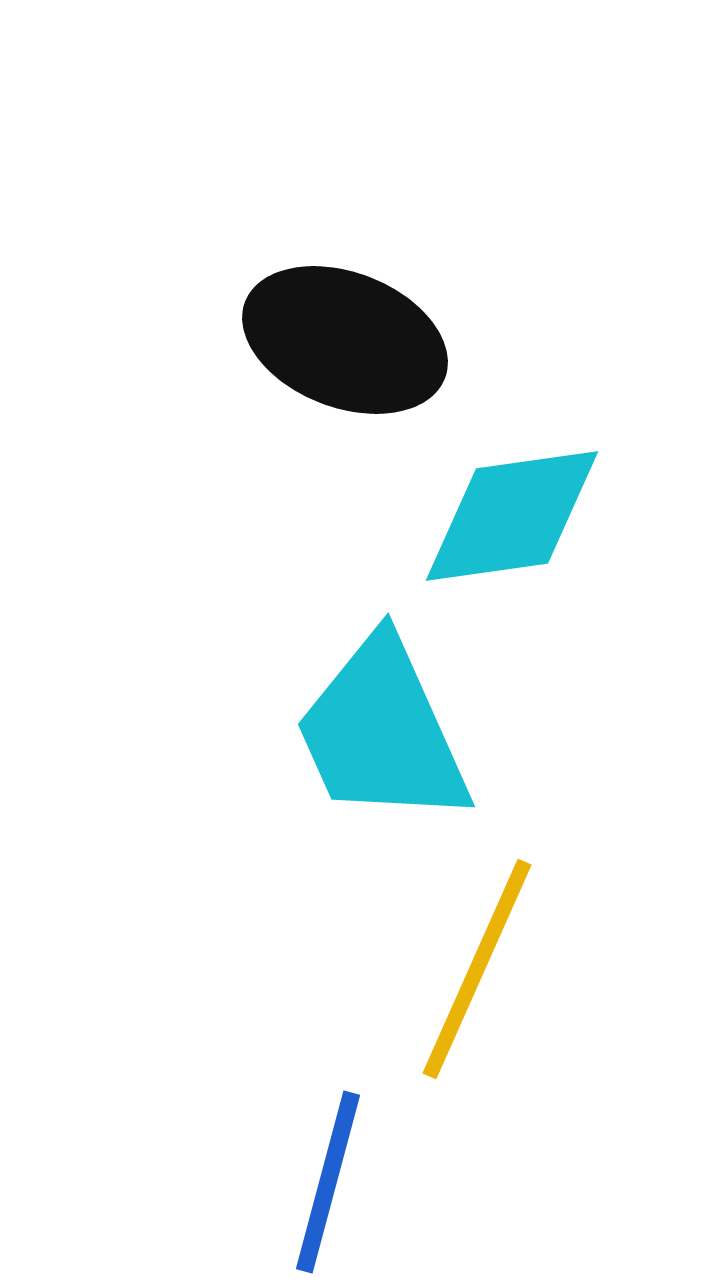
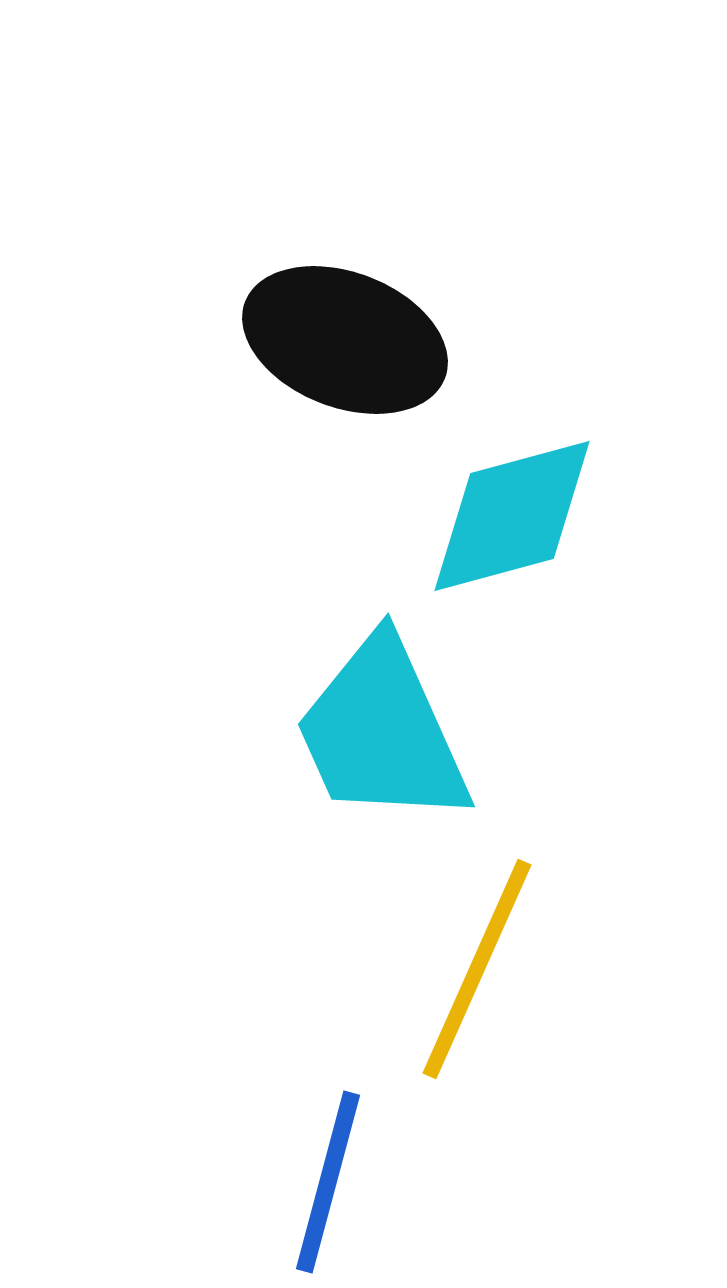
cyan diamond: rotated 7 degrees counterclockwise
